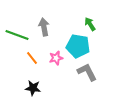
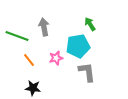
green line: moved 1 px down
cyan pentagon: rotated 20 degrees counterclockwise
orange line: moved 3 px left, 2 px down
gray L-shape: rotated 20 degrees clockwise
